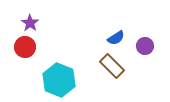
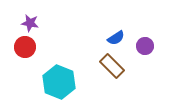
purple star: rotated 24 degrees counterclockwise
cyan hexagon: moved 2 px down
